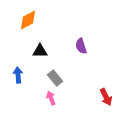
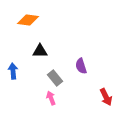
orange diamond: rotated 35 degrees clockwise
purple semicircle: moved 20 px down
blue arrow: moved 5 px left, 4 px up
